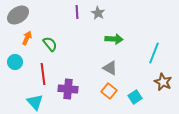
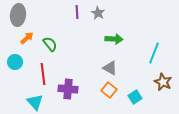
gray ellipse: rotated 50 degrees counterclockwise
orange arrow: rotated 24 degrees clockwise
orange square: moved 1 px up
